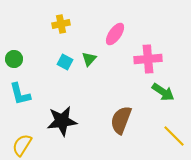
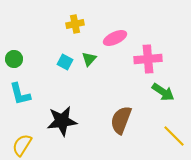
yellow cross: moved 14 px right
pink ellipse: moved 4 px down; rotated 30 degrees clockwise
